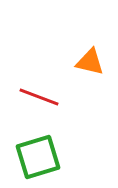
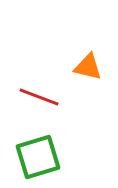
orange triangle: moved 2 px left, 5 px down
